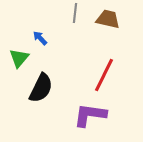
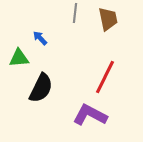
brown trapezoid: rotated 65 degrees clockwise
green triangle: rotated 45 degrees clockwise
red line: moved 1 px right, 2 px down
purple L-shape: rotated 20 degrees clockwise
